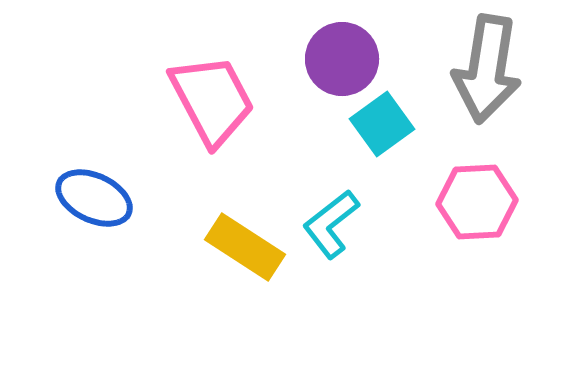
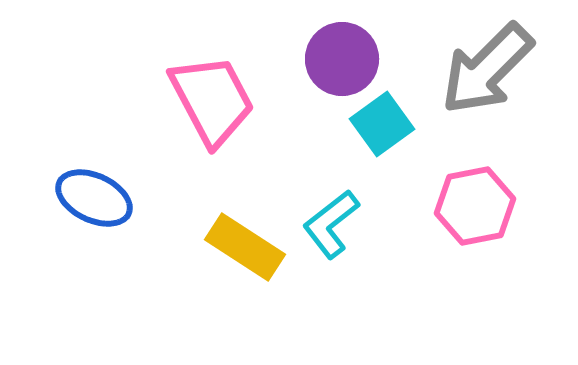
gray arrow: rotated 36 degrees clockwise
pink hexagon: moved 2 px left, 4 px down; rotated 8 degrees counterclockwise
